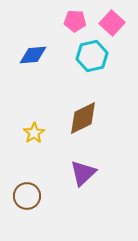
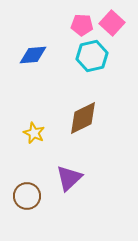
pink pentagon: moved 7 px right, 4 px down
yellow star: rotated 15 degrees counterclockwise
purple triangle: moved 14 px left, 5 px down
